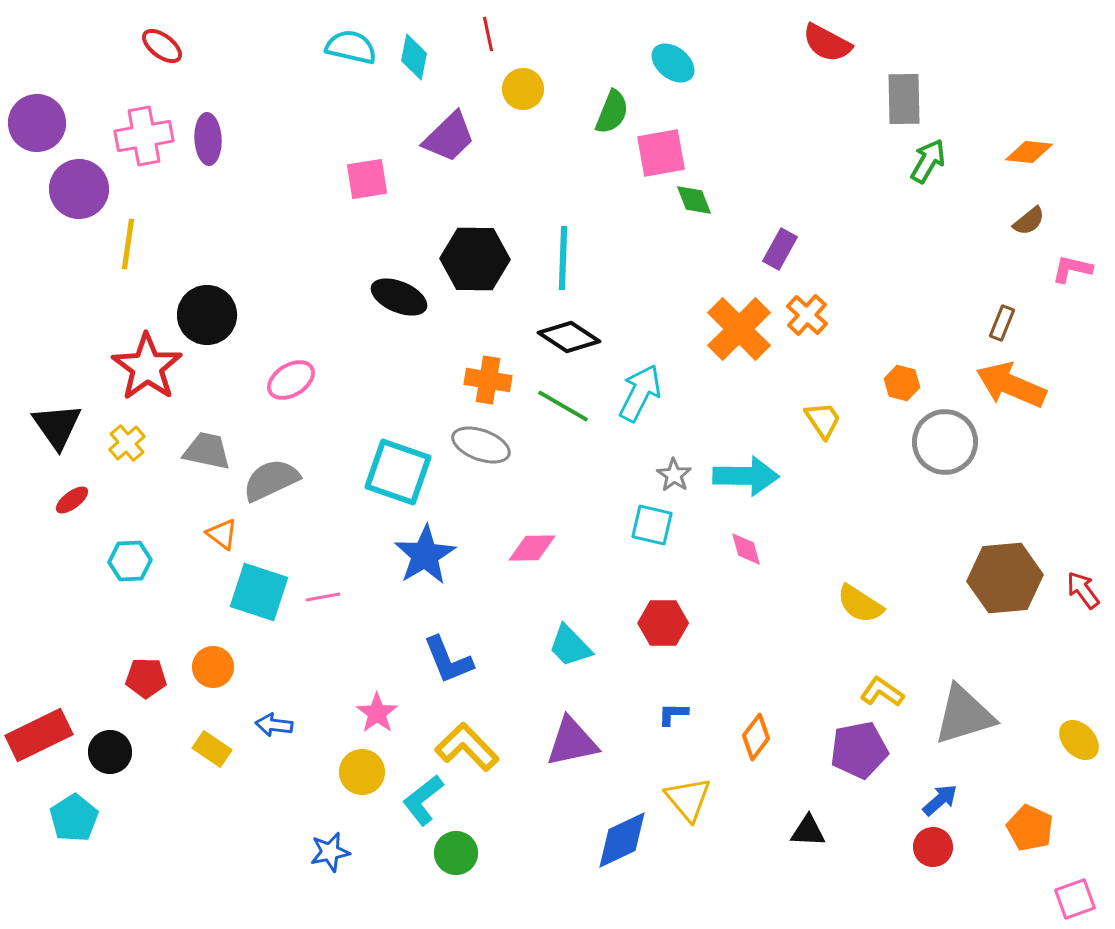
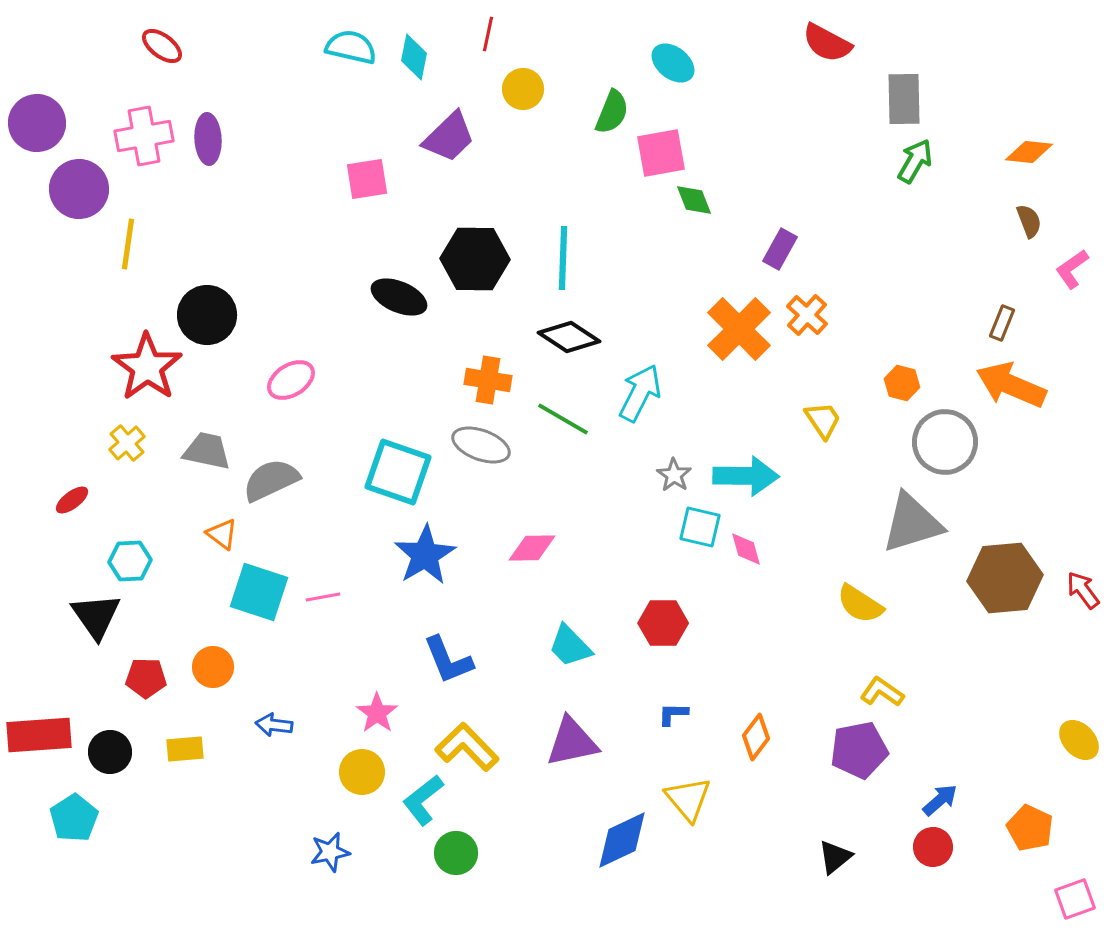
red line at (488, 34): rotated 24 degrees clockwise
green arrow at (928, 161): moved 13 px left
brown semicircle at (1029, 221): rotated 72 degrees counterclockwise
pink L-shape at (1072, 269): rotated 48 degrees counterclockwise
green line at (563, 406): moved 13 px down
black triangle at (57, 426): moved 39 px right, 190 px down
cyan square at (652, 525): moved 48 px right, 2 px down
gray triangle at (964, 715): moved 52 px left, 192 px up
red rectangle at (39, 735): rotated 22 degrees clockwise
yellow rectangle at (212, 749): moved 27 px left; rotated 39 degrees counterclockwise
black triangle at (808, 831): moved 27 px right, 26 px down; rotated 42 degrees counterclockwise
